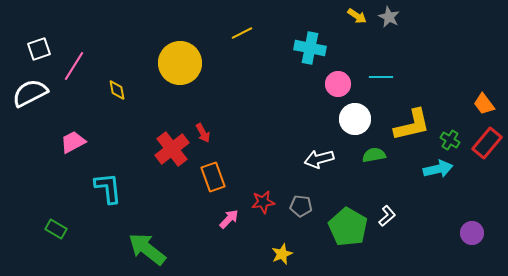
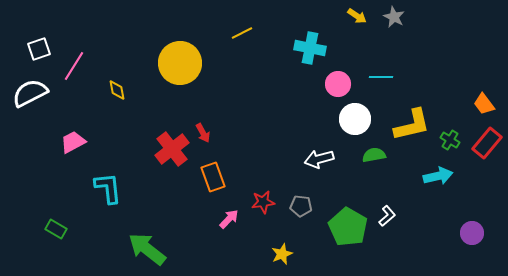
gray star: moved 5 px right
cyan arrow: moved 7 px down
